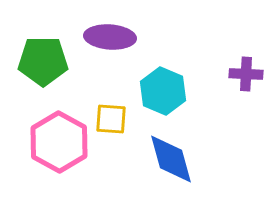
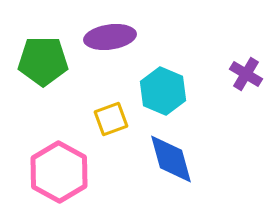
purple ellipse: rotated 12 degrees counterclockwise
purple cross: rotated 28 degrees clockwise
yellow square: rotated 24 degrees counterclockwise
pink hexagon: moved 30 px down
